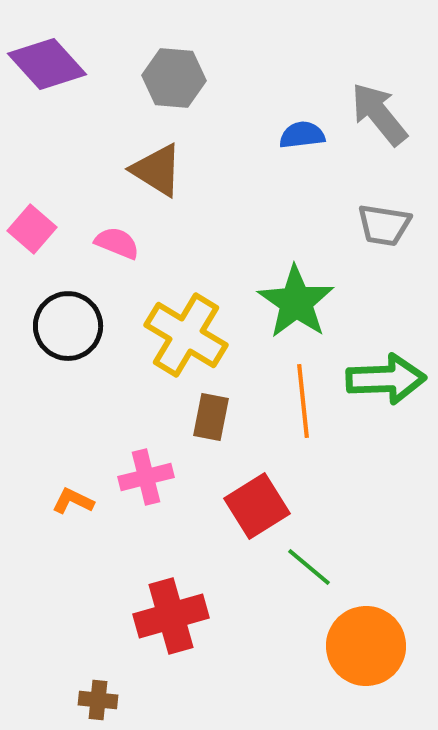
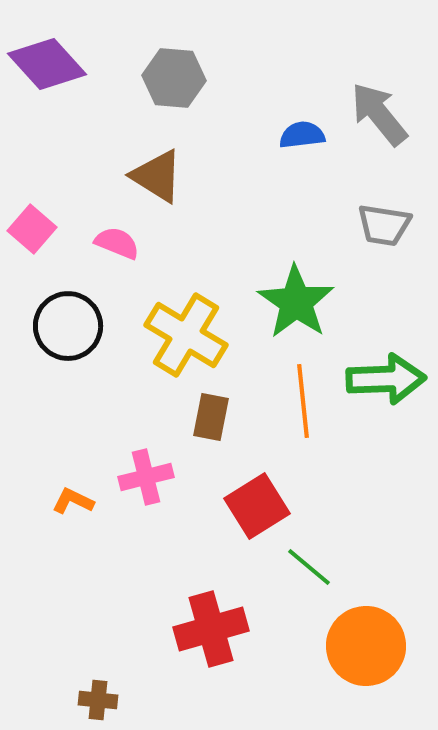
brown triangle: moved 6 px down
red cross: moved 40 px right, 13 px down
